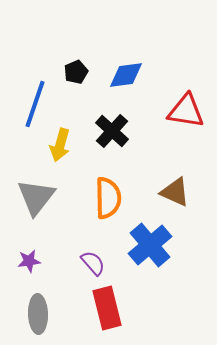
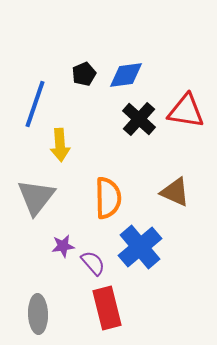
black pentagon: moved 8 px right, 2 px down
black cross: moved 27 px right, 12 px up
yellow arrow: rotated 20 degrees counterclockwise
blue cross: moved 10 px left, 2 px down
purple star: moved 34 px right, 15 px up
